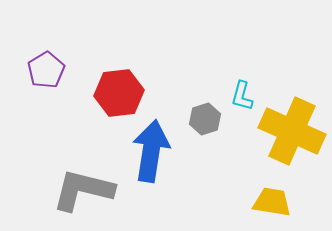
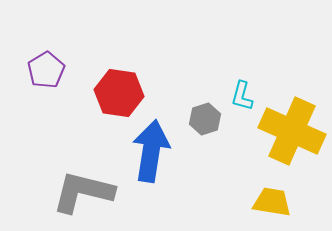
red hexagon: rotated 15 degrees clockwise
gray L-shape: moved 2 px down
